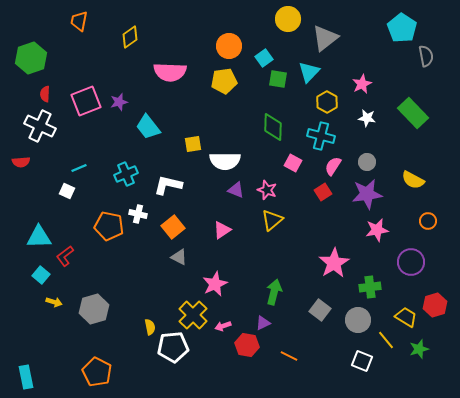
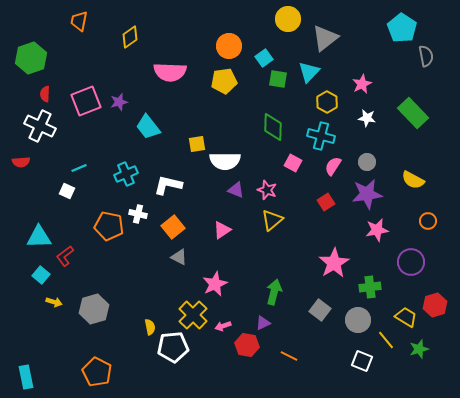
yellow square at (193, 144): moved 4 px right
red square at (323, 192): moved 3 px right, 10 px down
